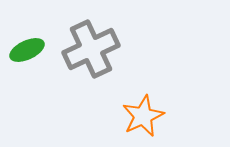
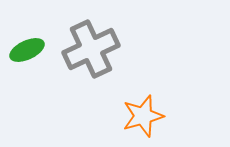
orange star: rotated 9 degrees clockwise
